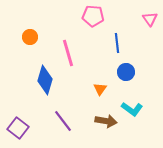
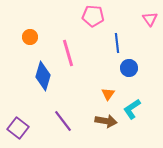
blue circle: moved 3 px right, 4 px up
blue diamond: moved 2 px left, 4 px up
orange triangle: moved 8 px right, 5 px down
cyan L-shape: rotated 110 degrees clockwise
